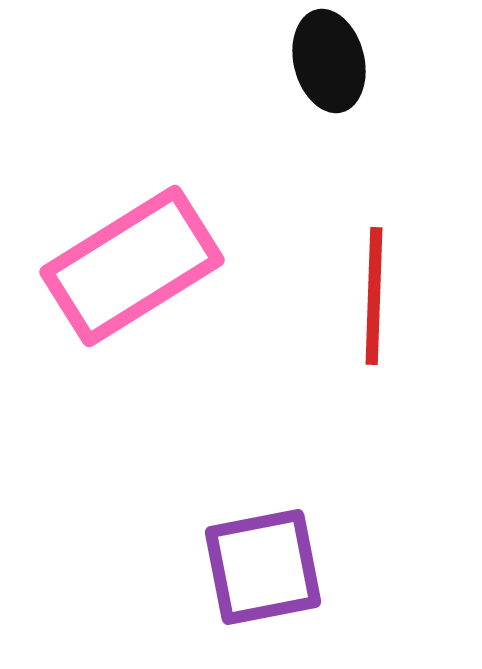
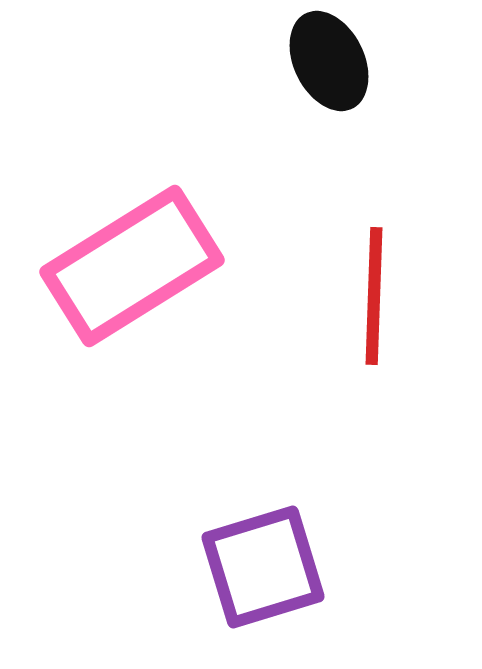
black ellipse: rotated 12 degrees counterclockwise
purple square: rotated 6 degrees counterclockwise
